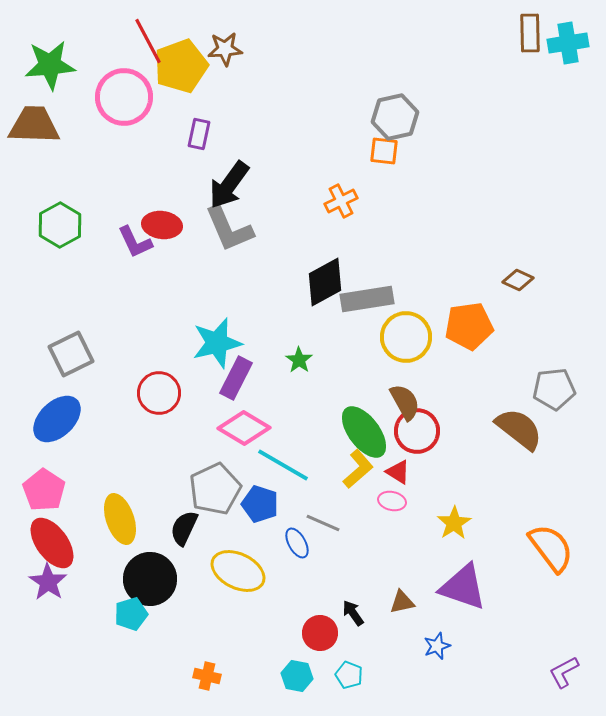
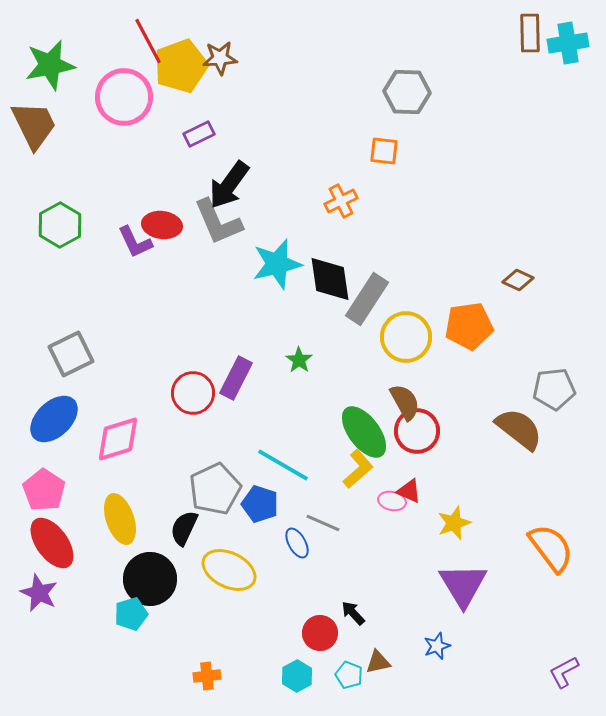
brown star at (225, 49): moved 5 px left, 9 px down
green star at (50, 65): rotated 6 degrees counterclockwise
gray hexagon at (395, 117): moved 12 px right, 25 px up; rotated 15 degrees clockwise
brown trapezoid at (34, 125): rotated 62 degrees clockwise
purple rectangle at (199, 134): rotated 52 degrees clockwise
gray L-shape at (229, 229): moved 11 px left, 7 px up
black diamond at (325, 282): moved 5 px right, 3 px up; rotated 69 degrees counterclockwise
gray rectangle at (367, 299): rotated 48 degrees counterclockwise
cyan star at (217, 343): moved 60 px right, 79 px up
red circle at (159, 393): moved 34 px right
blue ellipse at (57, 419): moved 3 px left
pink diamond at (244, 428): moved 126 px left, 11 px down; rotated 48 degrees counterclockwise
red triangle at (398, 472): moved 11 px right, 19 px down; rotated 8 degrees counterclockwise
yellow star at (454, 523): rotated 12 degrees clockwise
yellow ellipse at (238, 571): moved 9 px left, 1 px up
purple star at (48, 582): moved 9 px left, 11 px down; rotated 9 degrees counterclockwise
purple triangle at (463, 587): moved 2 px up; rotated 40 degrees clockwise
brown triangle at (402, 602): moved 24 px left, 60 px down
black arrow at (353, 613): rotated 8 degrees counterclockwise
orange cross at (207, 676): rotated 20 degrees counterclockwise
cyan hexagon at (297, 676): rotated 20 degrees clockwise
